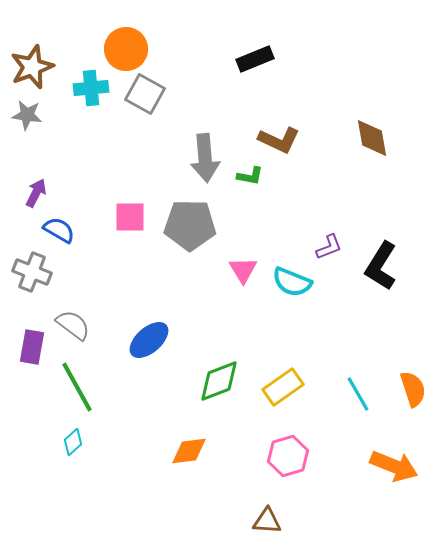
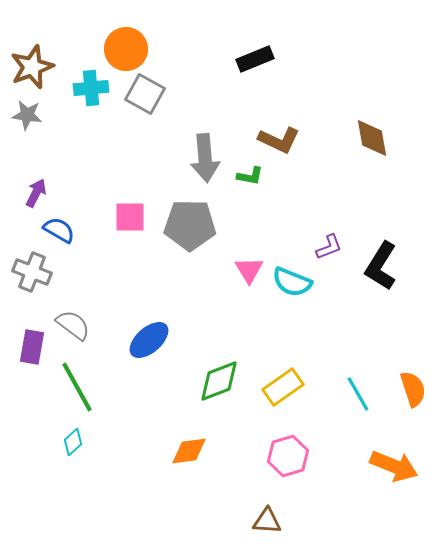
pink triangle: moved 6 px right
